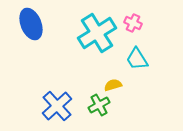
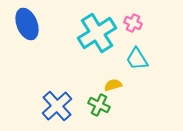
blue ellipse: moved 4 px left
green cross: rotated 35 degrees counterclockwise
